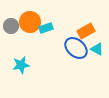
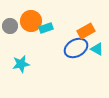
orange circle: moved 1 px right, 1 px up
gray circle: moved 1 px left
blue ellipse: rotated 70 degrees counterclockwise
cyan star: moved 1 px up
